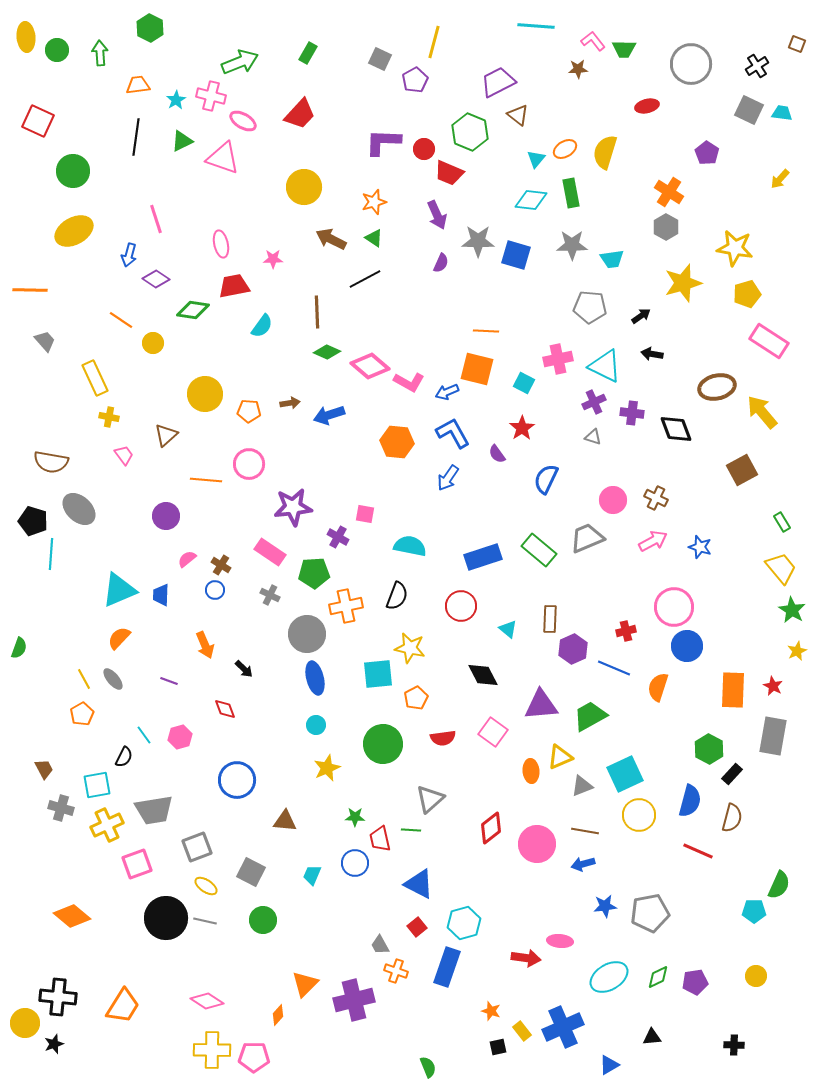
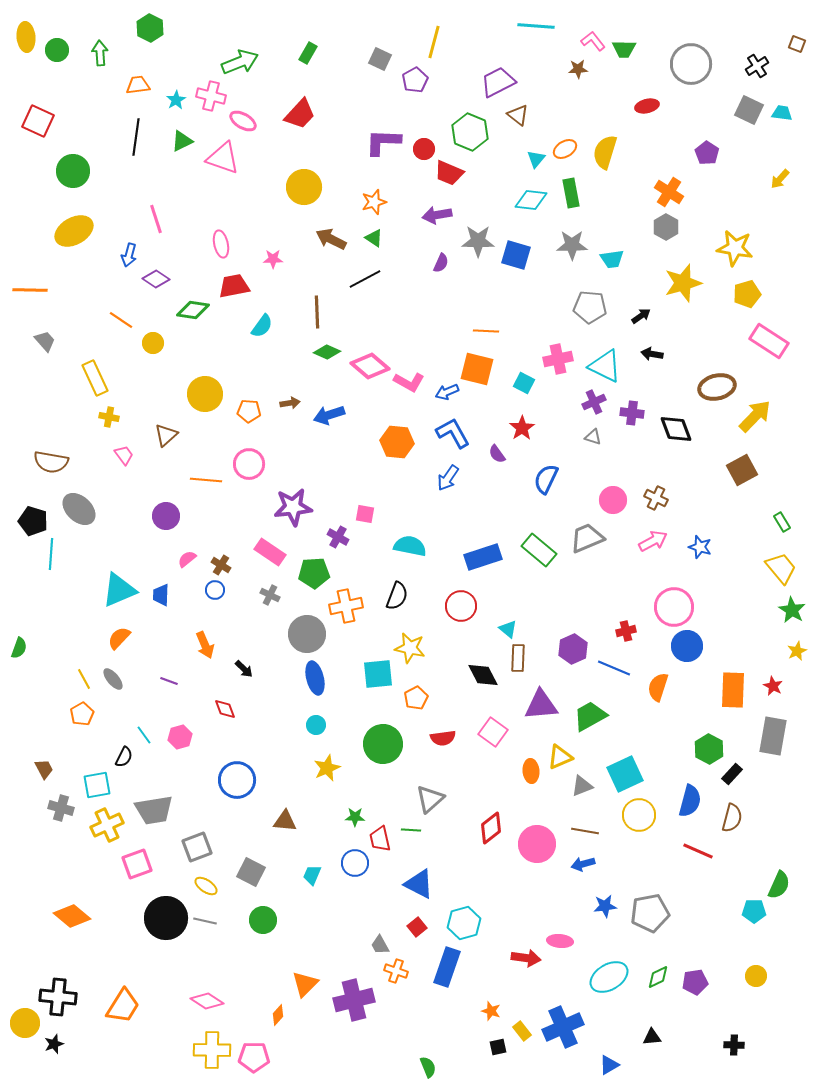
purple arrow at (437, 215): rotated 104 degrees clockwise
yellow arrow at (762, 412): moved 7 px left, 4 px down; rotated 84 degrees clockwise
brown rectangle at (550, 619): moved 32 px left, 39 px down
